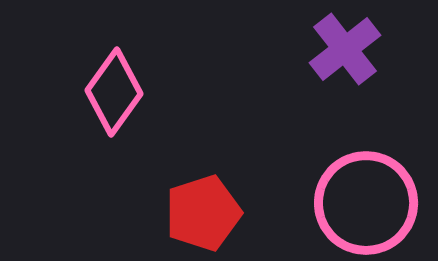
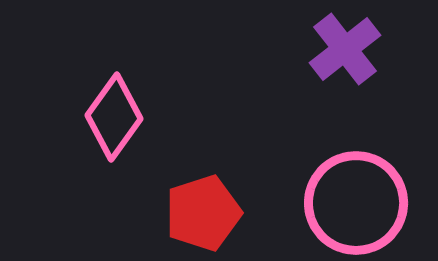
pink diamond: moved 25 px down
pink circle: moved 10 px left
